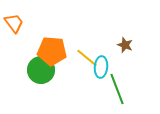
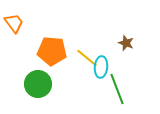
brown star: moved 1 px right, 2 px up
green circle: moved 3 px left, 14 px down
